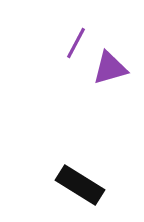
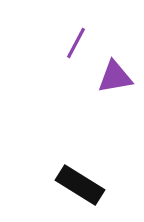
purple triangle: moved 5 px right, 9 px down; rotated 6 degrees clockwise
